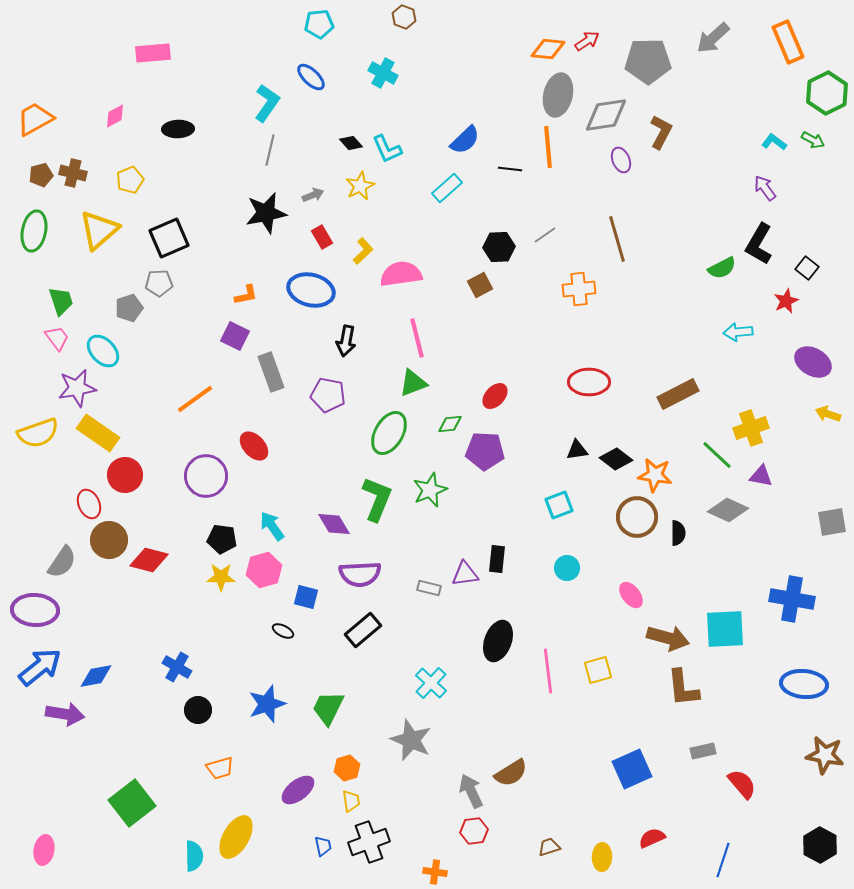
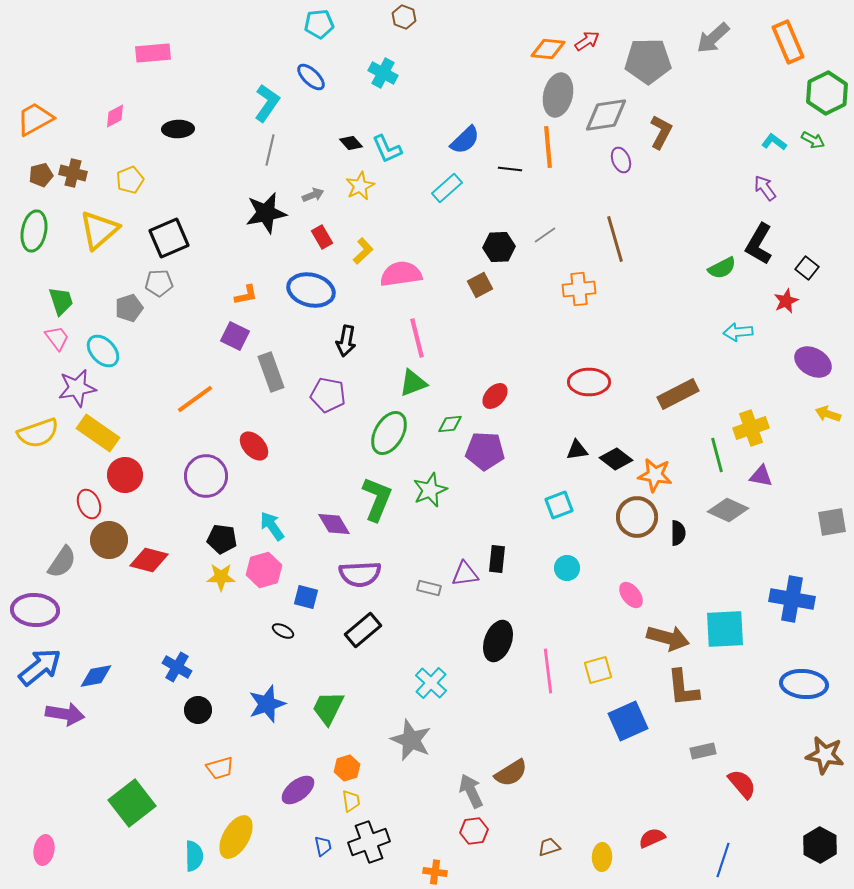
brown line at (617, 239): moved 2 px left
green line at (717, 455): rotated 32 degrees clockwise
blue square at (632, 769): moved 4 px left, 48 px up
